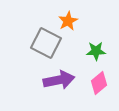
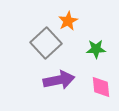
gray square: rotated 20 degrees clockwise
green star: moved 2 px up
pink diamond: moved 2 px right, 4 px down; rotated 55 degrees counterclockwise
